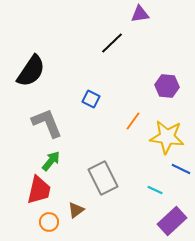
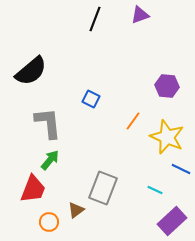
purple triangle: moved 1 px down; rotated 12 degrees counterclockwise
black line: moved 17 px left, 24 px up; rotated 25 degrees counterclockwise
black semicircle: rotated 16 degrees clockwise
gray L-shape: moved 1 px right; rotated 16 degrees clockwise
yellow star: rotated 16 degrees clockwise
green arrow: moved 1 px left, 1 px up
gray rectangle: moved 10 px down; rotated 48 degrees clockwise
red trapezoid: moved 6 px left, 1 px up; rotated 8 degrees clockwise
